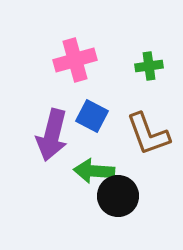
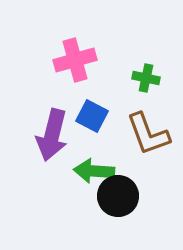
green cross: moved 3 px left, 12 px down; rotated 20 degrees clockwise
